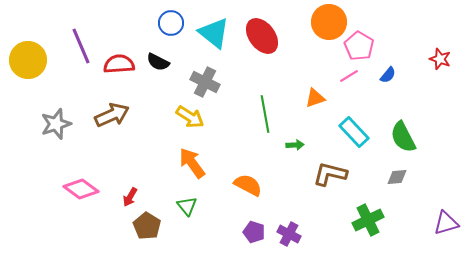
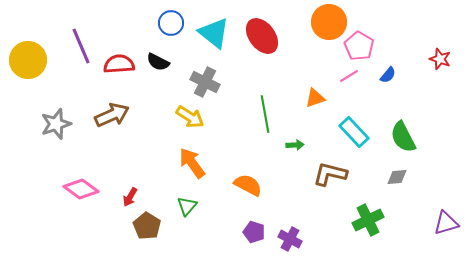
green triangle: rotated 20 degrees clockwise
purple cross: moved 1 px right, 5 px down
